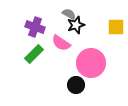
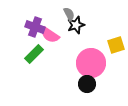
gray semicircle: rotated 32 degrees clockwise
yellow square: moved 18 px down; rotated 18 degrees counterclockwise
pink semicircle: moved 11 px left, 8 px up
black circle: moved 11 px right, 1 px up
